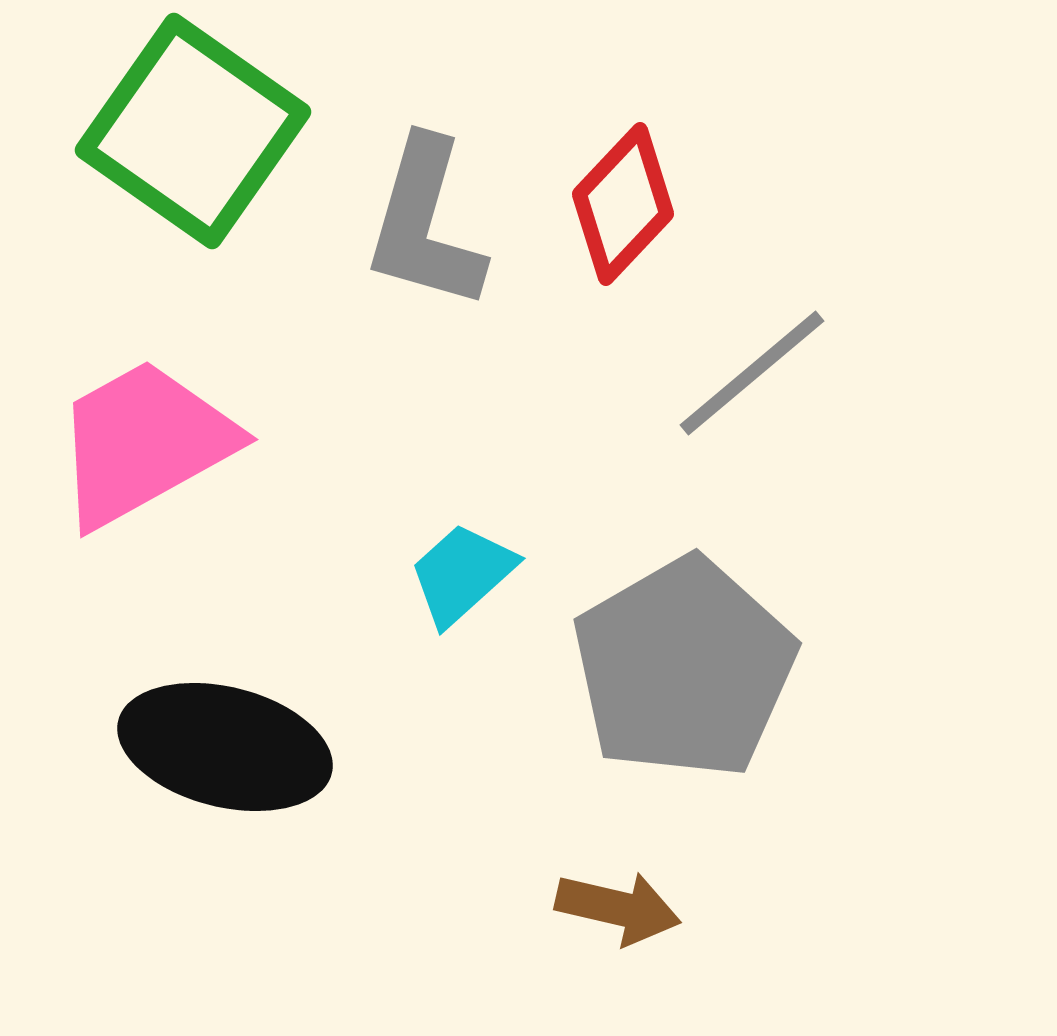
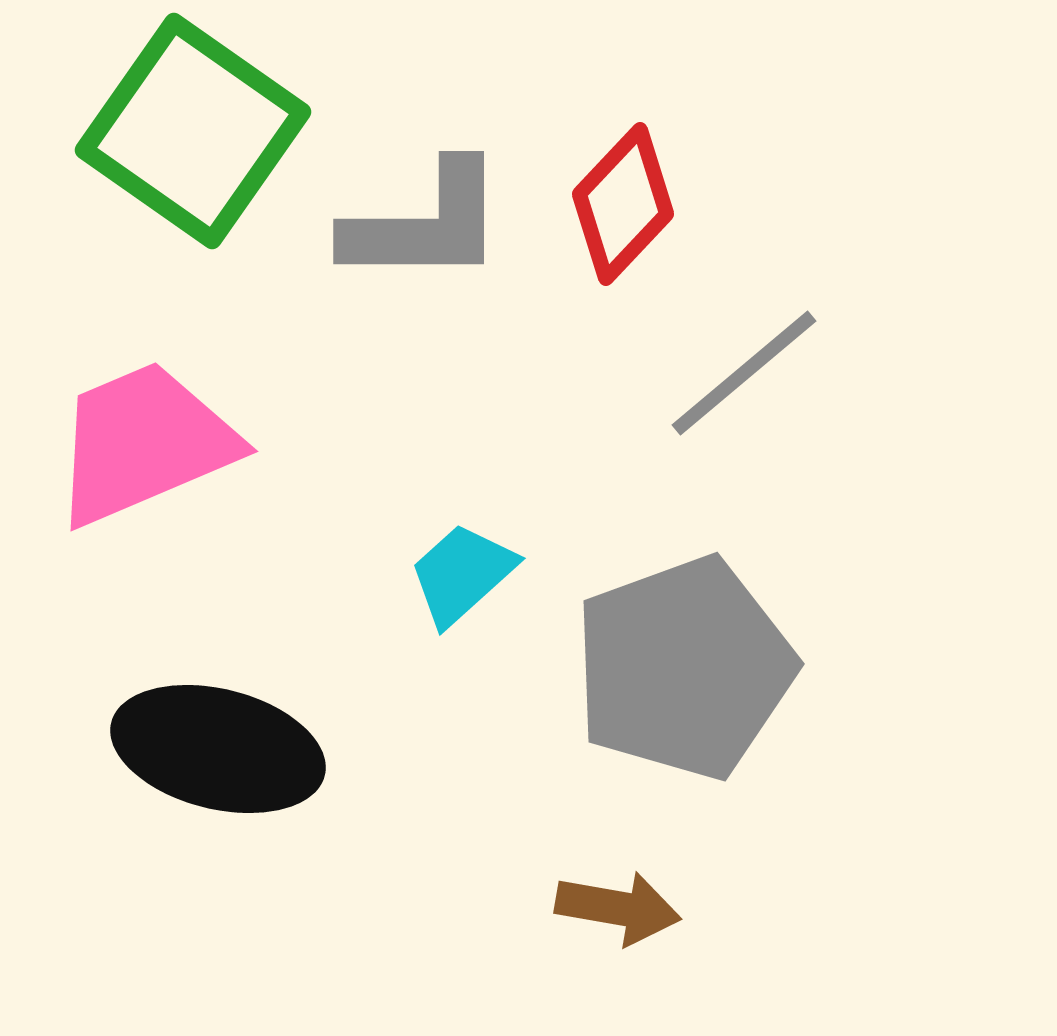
gray L-shape: rotated 106 degrees counterclockwise
gray line: moved 8 px left
pink trapezoid: rotated 6 degrees clockwise
gray pentagon: rotated 10 degrees clockwise
black ellipse: moved 7 px left, 2 px down
brown arrow: rotated 3 degrees counterclockwise
